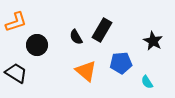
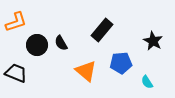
black rectangle: rotated 10 degrees clockwise
black semicircle: moved 15 px left, 6 px down
black trapezoid: rotated 10 degrees counterclockwise
